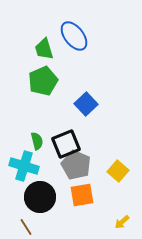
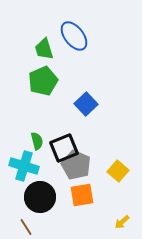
black square: moved 2 px left, 4 px down
